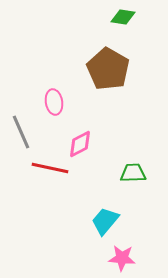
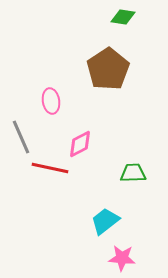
brown pentagon: rotated 9 degrees clockwise
pink ellipse: moved 3 px left, 1 px up
gray line: moved 5 px down
cyan trapezoid: rotated 12 degrees clockwise
